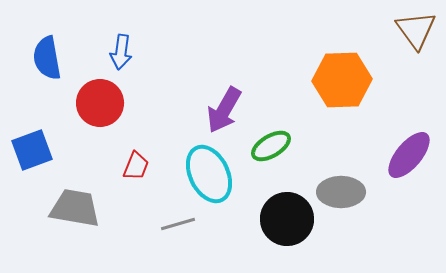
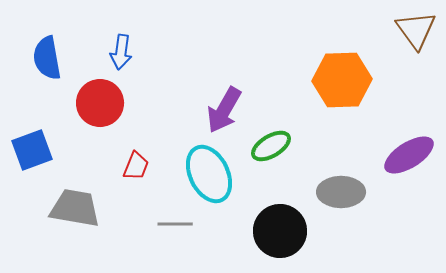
purple ellipse: rotated 18 degrees clockwise
black circle: moved 7 px left, 12 px down
gray line: moved 3 px left; rotated 16 degrees clockwise
